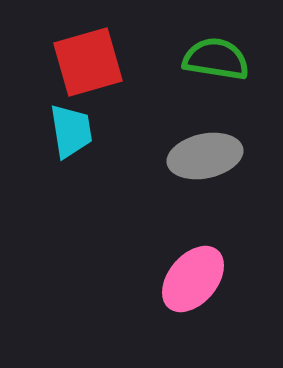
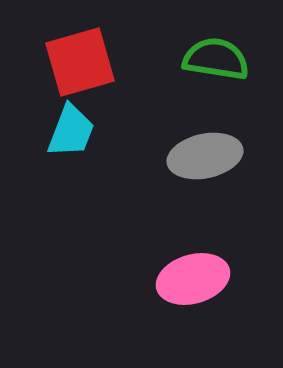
red square: moved 8 px left
cyan trapezoid: rotated 30 degrees clockwise
pink ellipse: rotated 34 degrees clockwise
